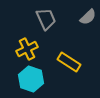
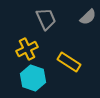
cyan hexagon: moved 2 px right, 1 px up
